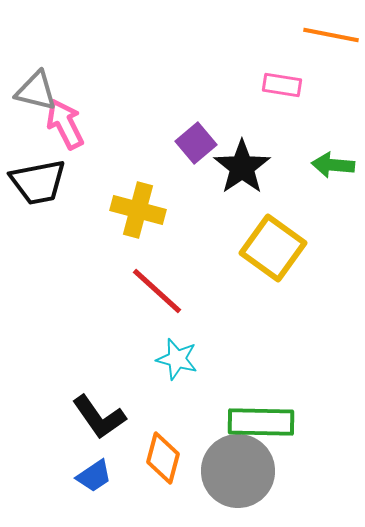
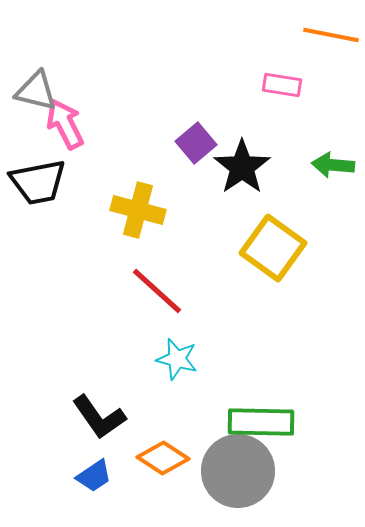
orange diamond: rotated 72 degrees counterclockwise
